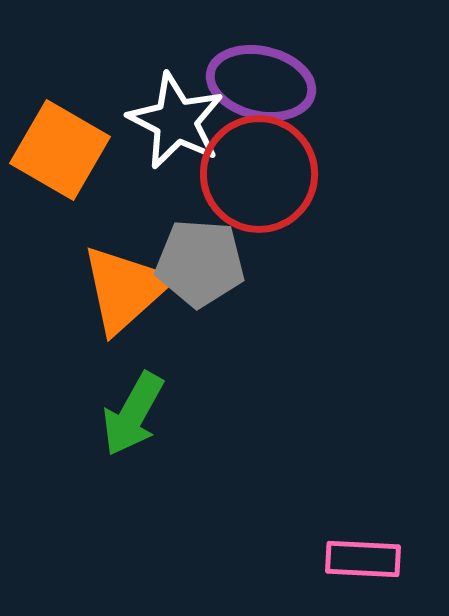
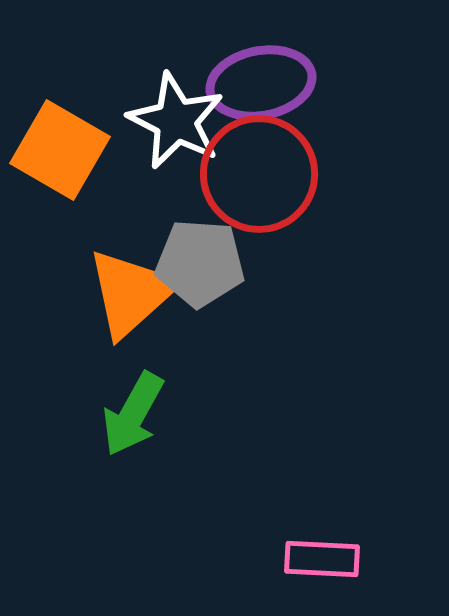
purple ellipse: rotated 24 degrees counterclockwise
orange triangle: moved 6 px right, 4 px down
pink rectangle: moved 41 px left
